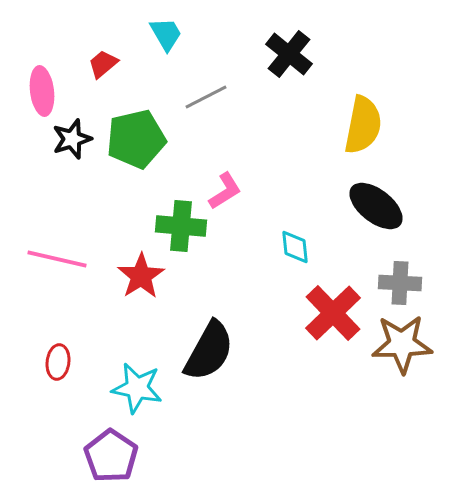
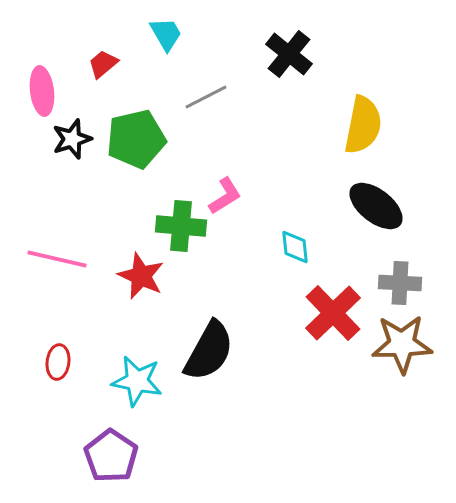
pink L-shape: moved 5 px down
red star: rotated 15 degrees counterclockwise
cyan star: moved 7 px up
